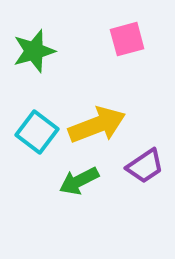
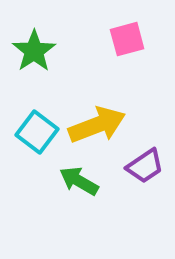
green star: rotated 18 degrees counterclockwise
green arrow: rotated 57 degrees clockwise
